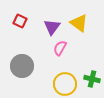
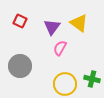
gray circle: moved 2 px left
